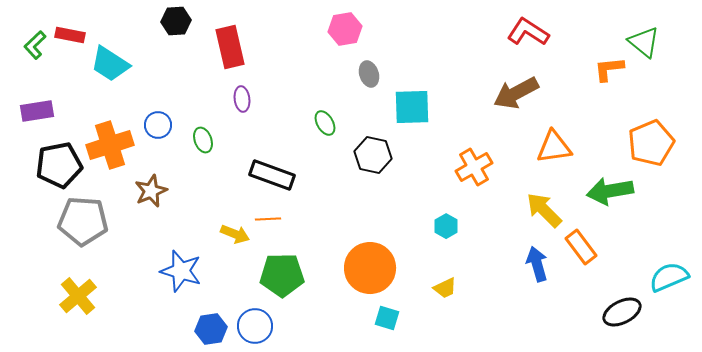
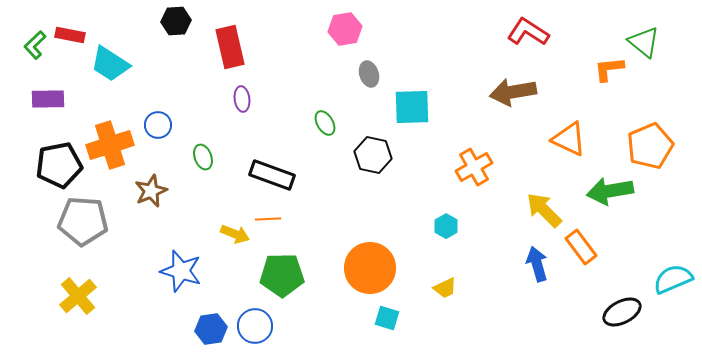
brown arrow at (516, 93): moved 3 px left, 1 px up; rotated 18 degrees clockwise
purple rectangle at (37, 111): moved 11 px right, 12 px up; rotated 8 degrees clockwise
green ellipse at (203, 140): moved 17 px down
orange pentagon at (651, 143): moved 1 px left, 3 px down
orange triangle at (554, 147): moved 15 px right, 8 px up; rotated 33 degrees clockwise
cyan semicircle at (669, 277): moved 4 px right, 2 px down
